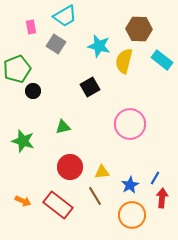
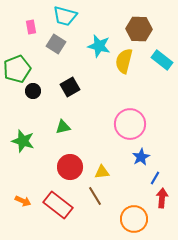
cyan trapezoid: rotated 45 degrees clockwise
black square: moved 20 px left
blue star: moved 11 px right, 28 px up
orange circle: moved 2 px right, 4 px down
